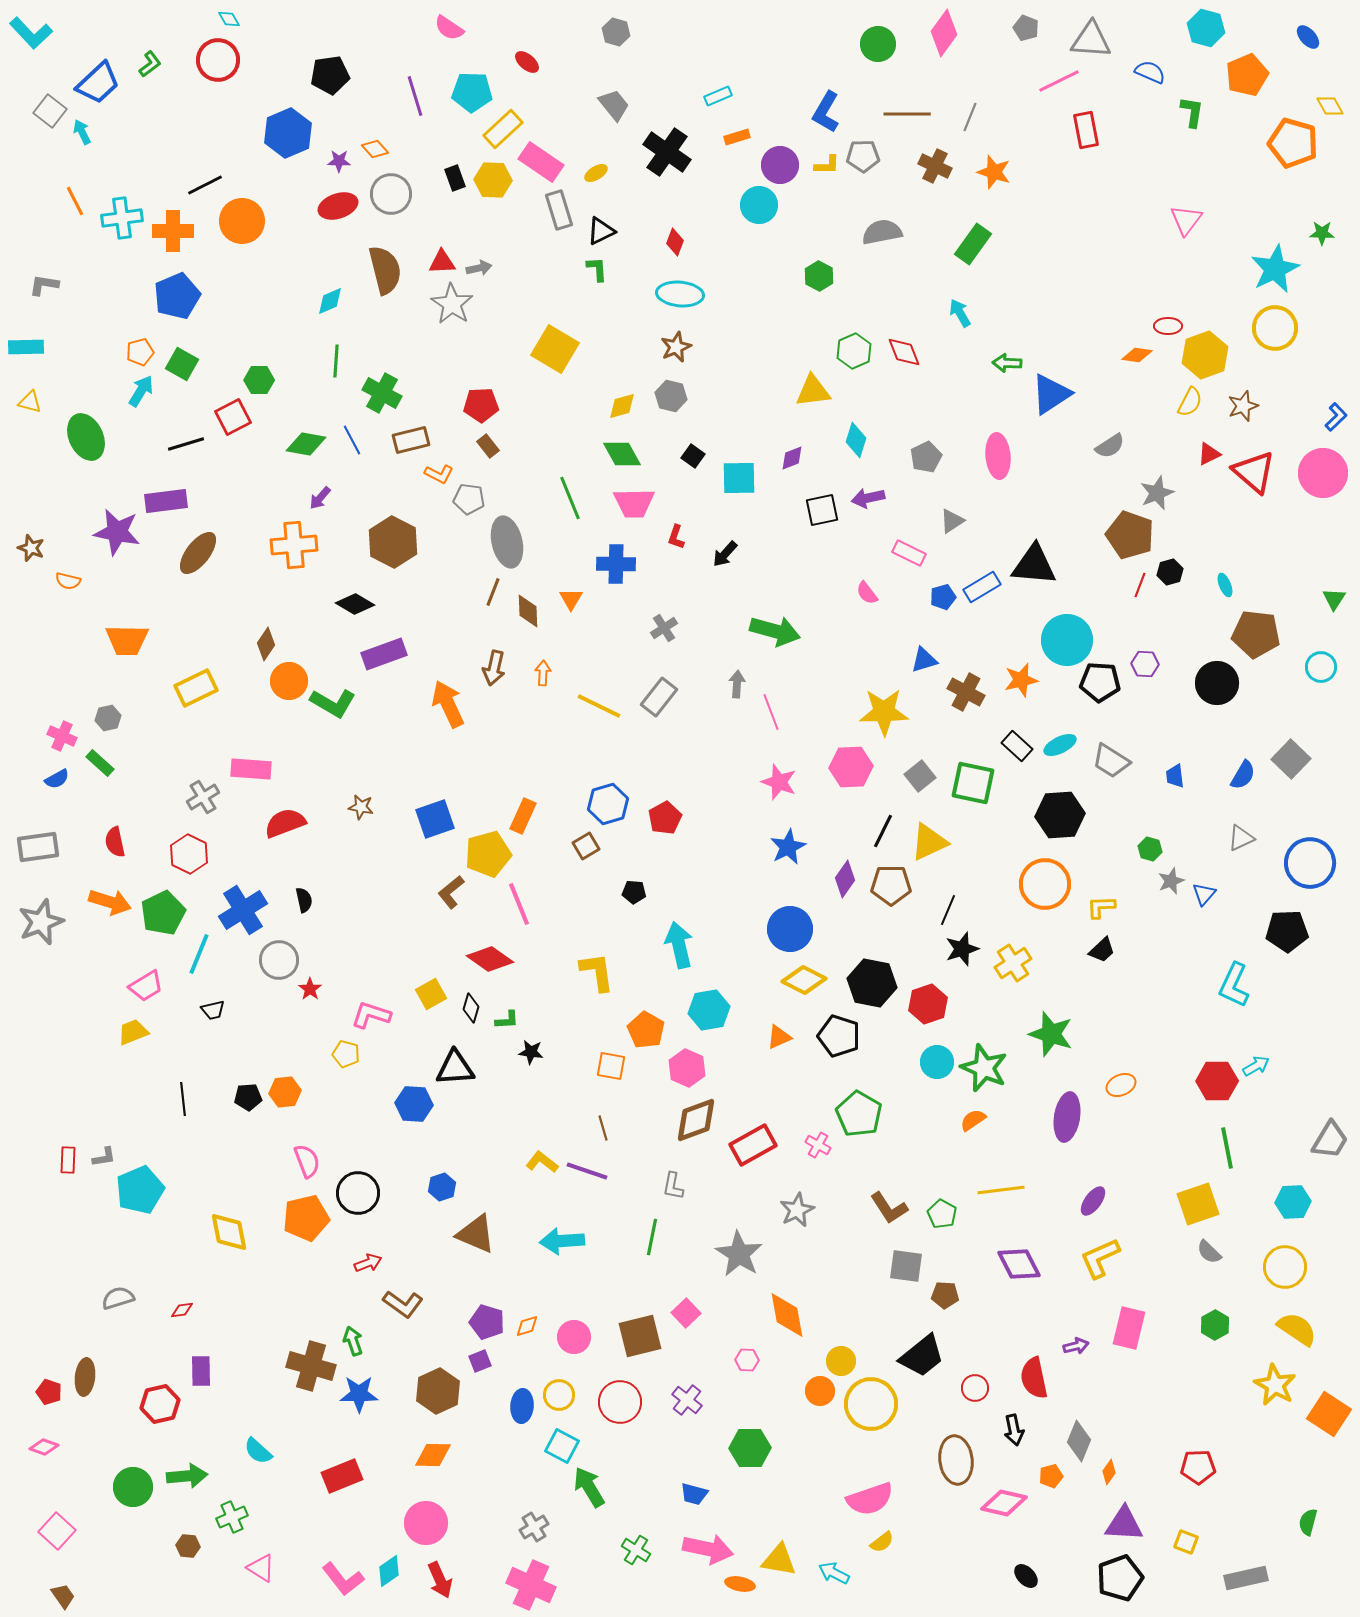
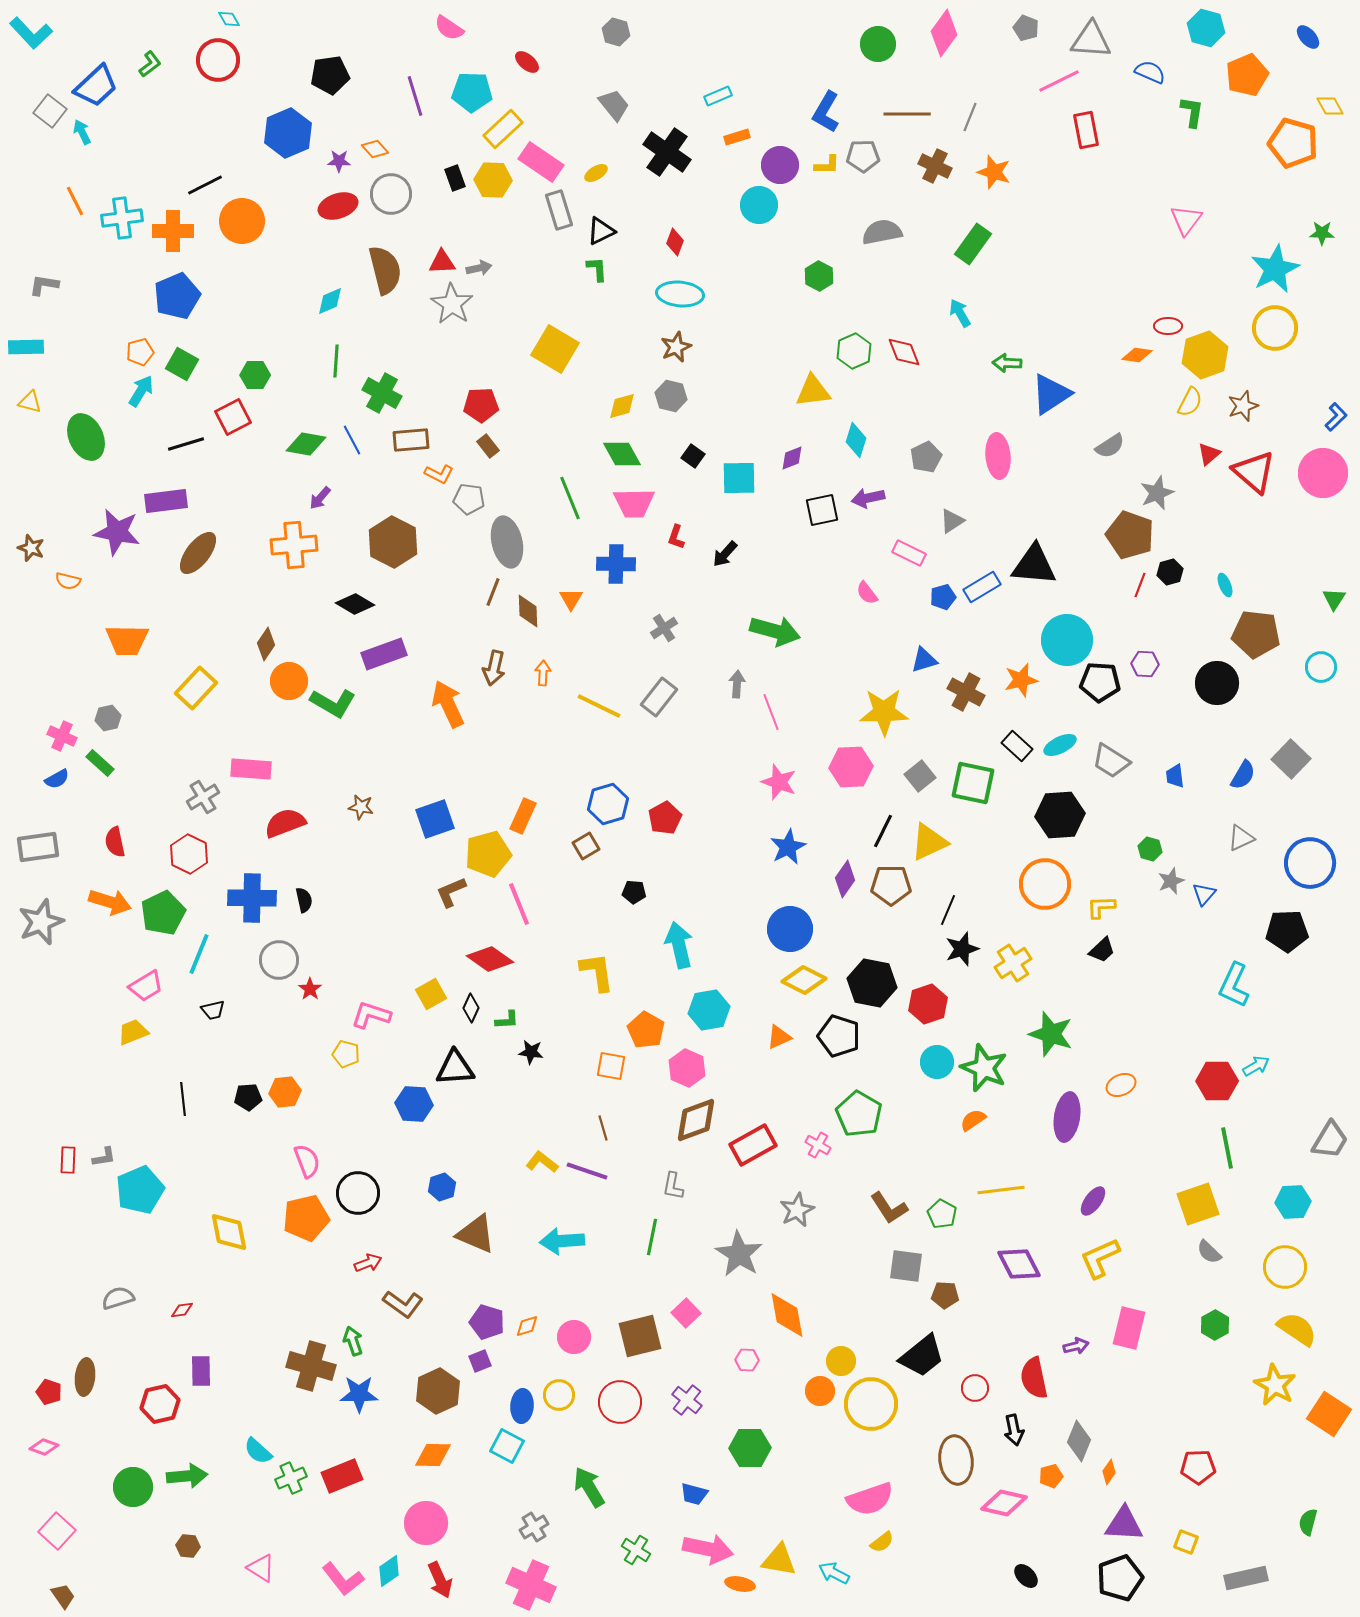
blue trapezoid at (98, 83): moved 2 px left, 3 px down
green hexagon at (259, 380): moved 4 px left, 5 px up
brown rectangle at (411, 440): rotated 9 degrees clockwise
red triangle at (1209, 454): rotated 15 degrees counterclockwise
yellow rectangle at (196, 688): rotated 21 degrees counterclockwise
brown L-shape at (451, 892): rotated 16 degrees clockwise
blue cross at (243, 910): moved 9 px right, 12 px up; rotated 33 degrees clockwise
black diamond at (471, 1008): rotated 8 degrees clockwise
cyan square at (562, 1446): moved 55 px left
green cross at (232, 1517): moved 59 px right, 39 px up
